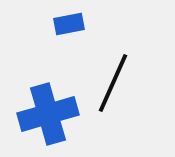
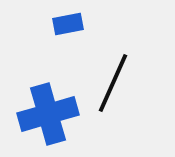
blue rectangle: moved 1 px left
